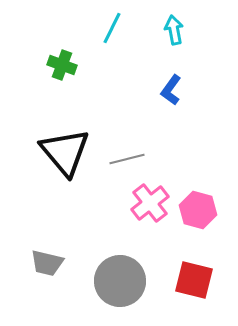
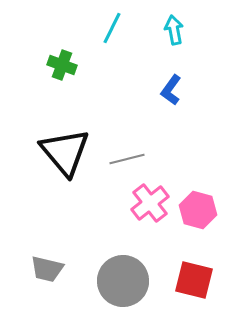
gray trapezoid: moved 6 px down
gray circle: moved 3 px right
